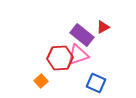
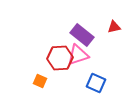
red triangle: moved 11 px right; rotated 16 degrees clockwise
orange square: moved 1 px left; rotated 24 degrees counterclockwise
